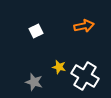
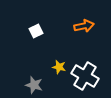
gray star: moved 3 px down
